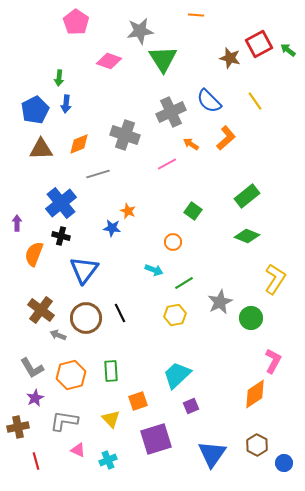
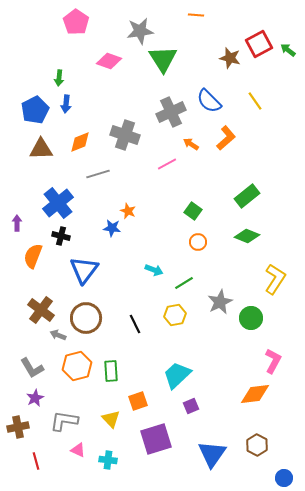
orange diamond at (79, 144): moved 1 px right, 2 px up
blue cross at (61, 203): moved 3 px left
orange circle at (173, 242): moved 25 px right
orange semicircle at (34, 254): moved 1 px left, 2 px down
black line at (120, 313): moved 15 px right, 11 px down
orange hexagon at (71, 375): moved 6 px right, 9 px up
orange diamond at (255, 394): rotated 28 degrees clockwise
cyan cross at (108, 460): rotated 30 degrees clockwise
blue circle at (284, 463): moved 15 px down
